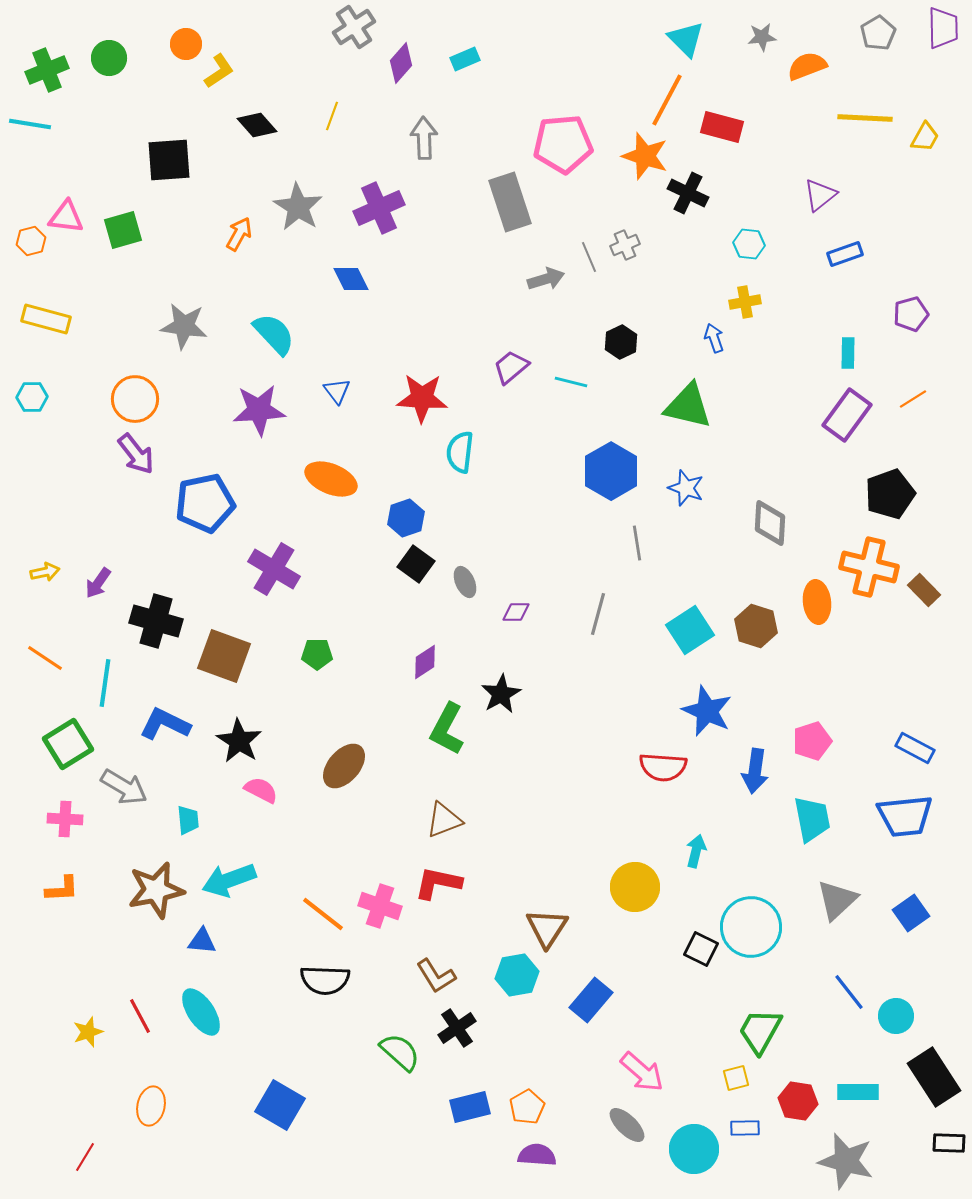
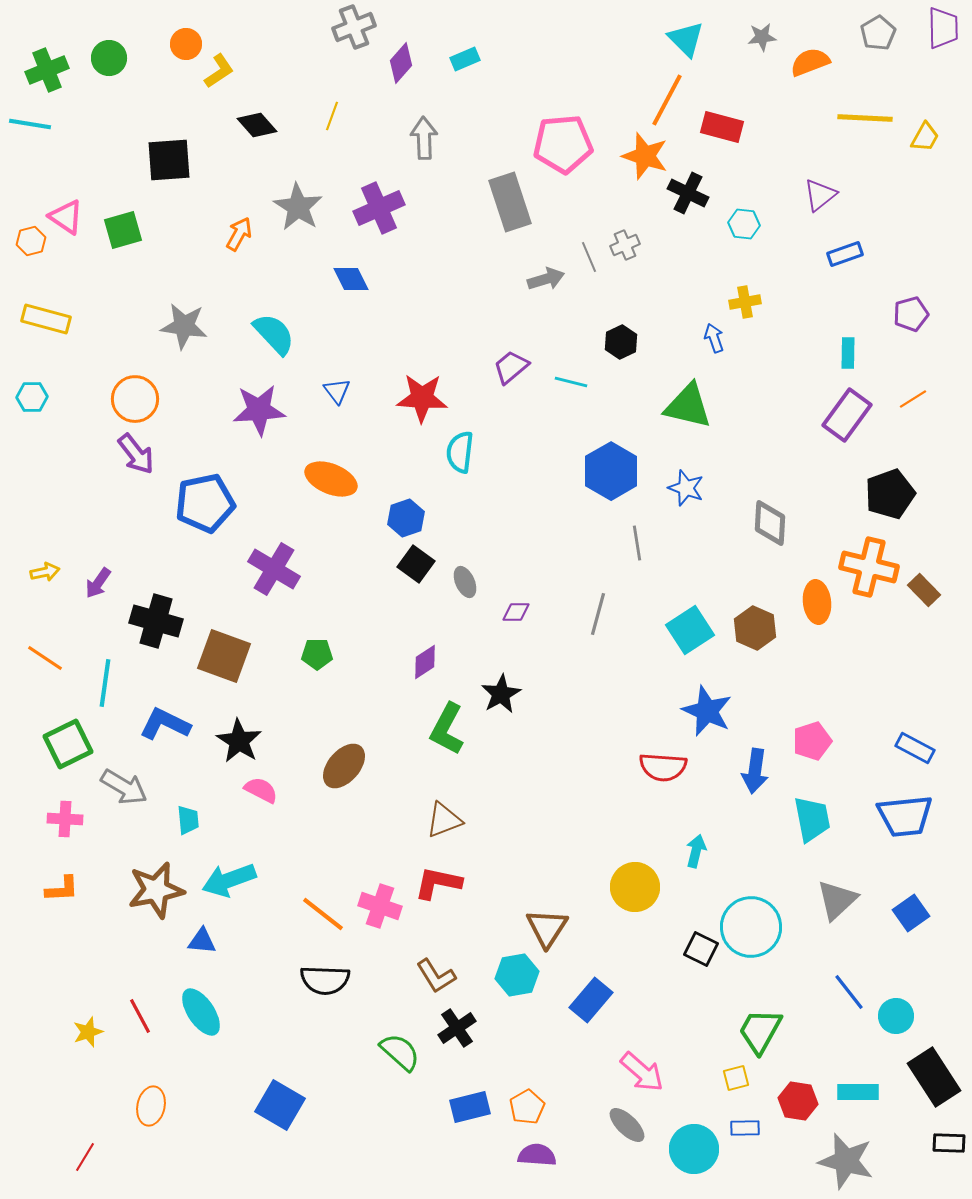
gray cross at (354, 27): rotated 12 degrees clockwise
orange semicircle at (807, 66): moved 3 px right, 4 px up
pink triangle at (66, 217): rotated 27 degrees clockwise
cyan hexagon at (749, 244): moved 5 px left, 20 px up
brown hexagon at (756, 626): moved 1 px left, 2 px down; rotated 6 degrees clockwise
green square at (68, 744): rotated 6 degrees clockwise
